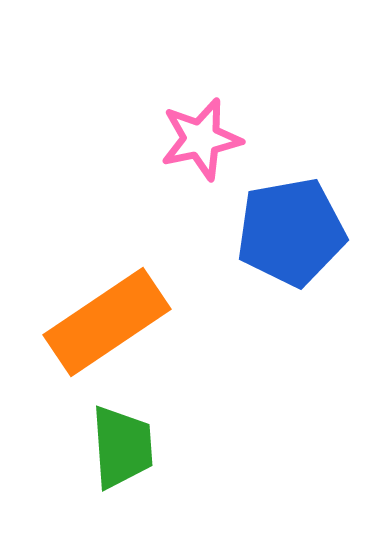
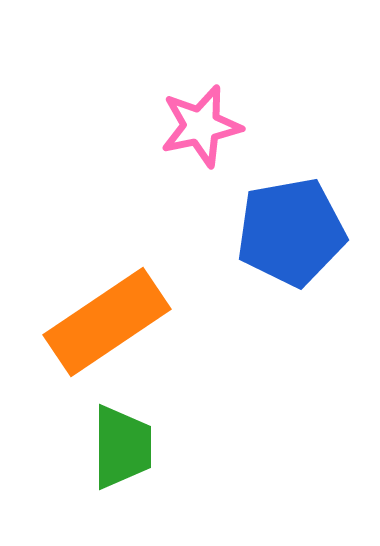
pink star: moved 13 px up
green trapezoid: rotated 4 degrees clockwise
